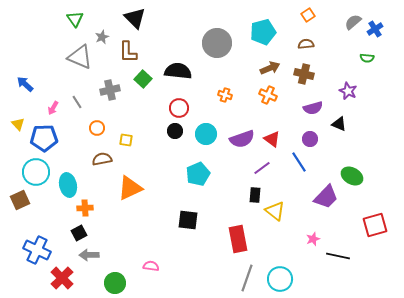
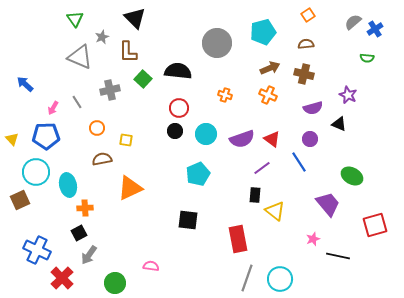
purple star at (348, 91): moved 4 px down
yellow triangle at (18, 124): moved 6 px left, 15 px down
blue pentagon at (44, 138): moved 2 px right, 2 px up
purple trapezoid at (326, 197): moved 2 px right, 7 px down; rotated 84 degrees counterclockwise
gray arrow at (89, 255): rotated 54 degrees counterclockwise
